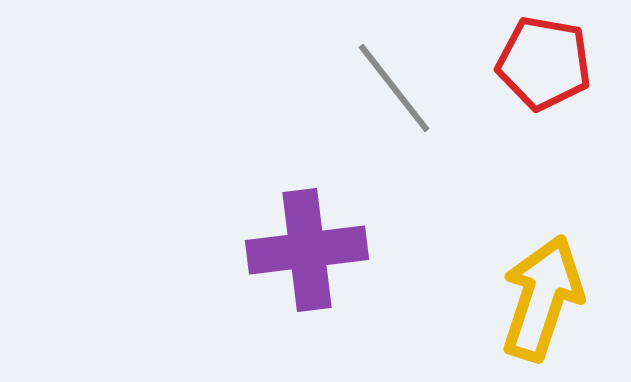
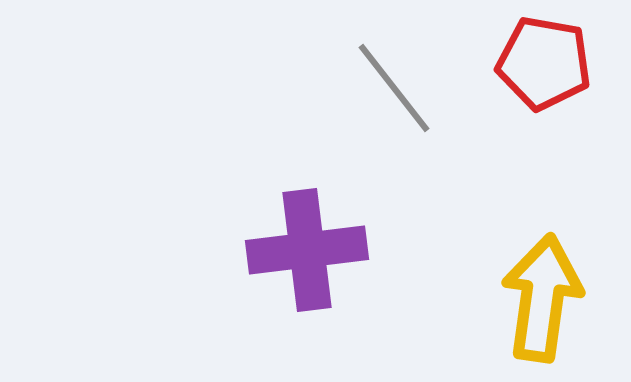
yellow arrow: rotated 10 degrees counterclockwise
